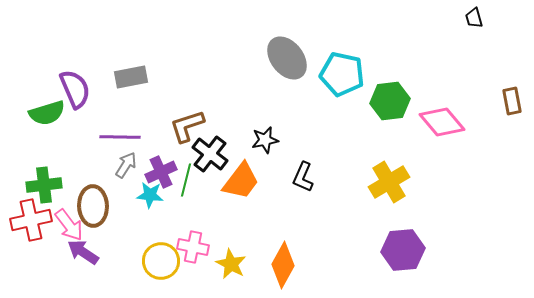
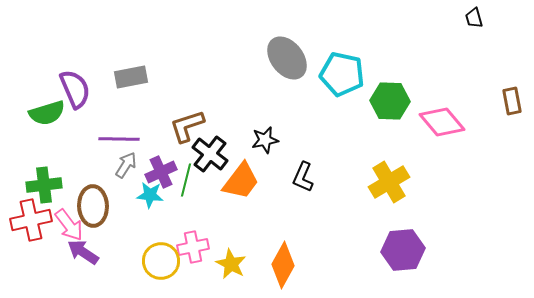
green hexagon: rotated 9 degrees clockwise
purple line: moved 1 px left, 2 px down
pink cross: rotated 24 degrees counterclockwise
